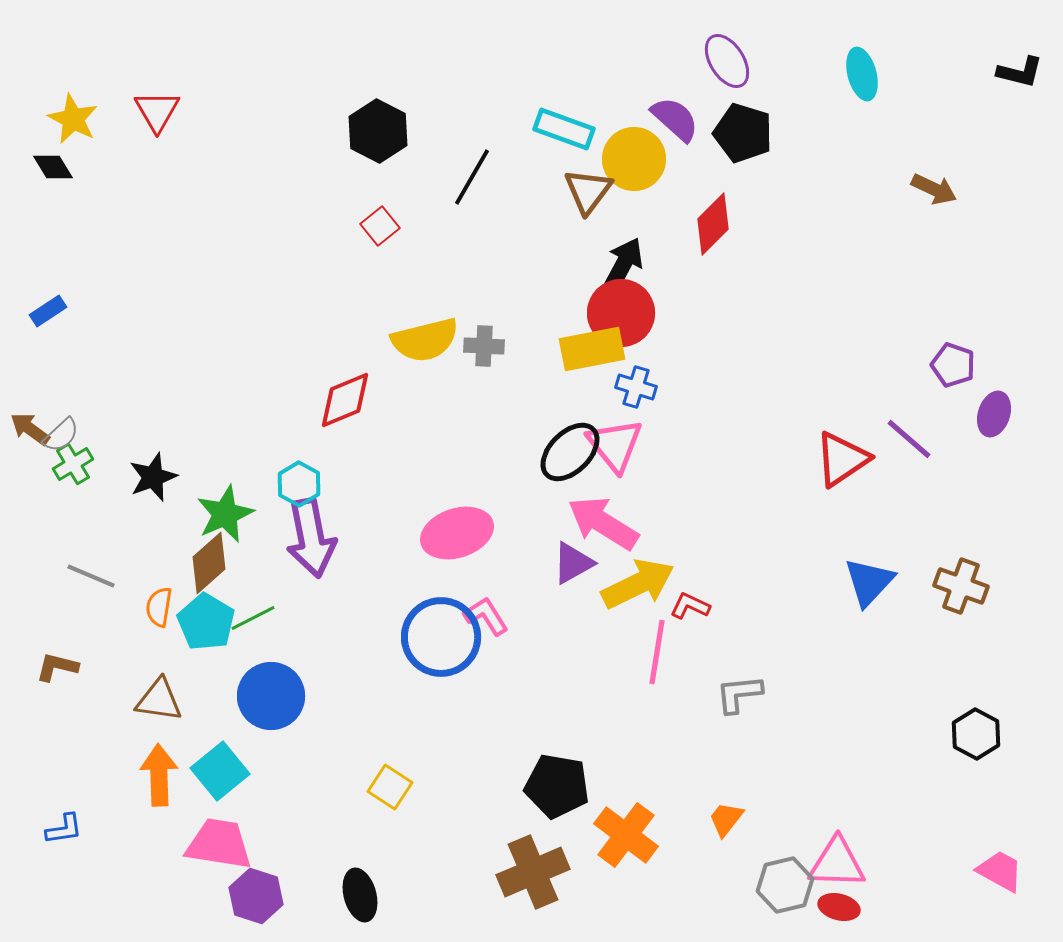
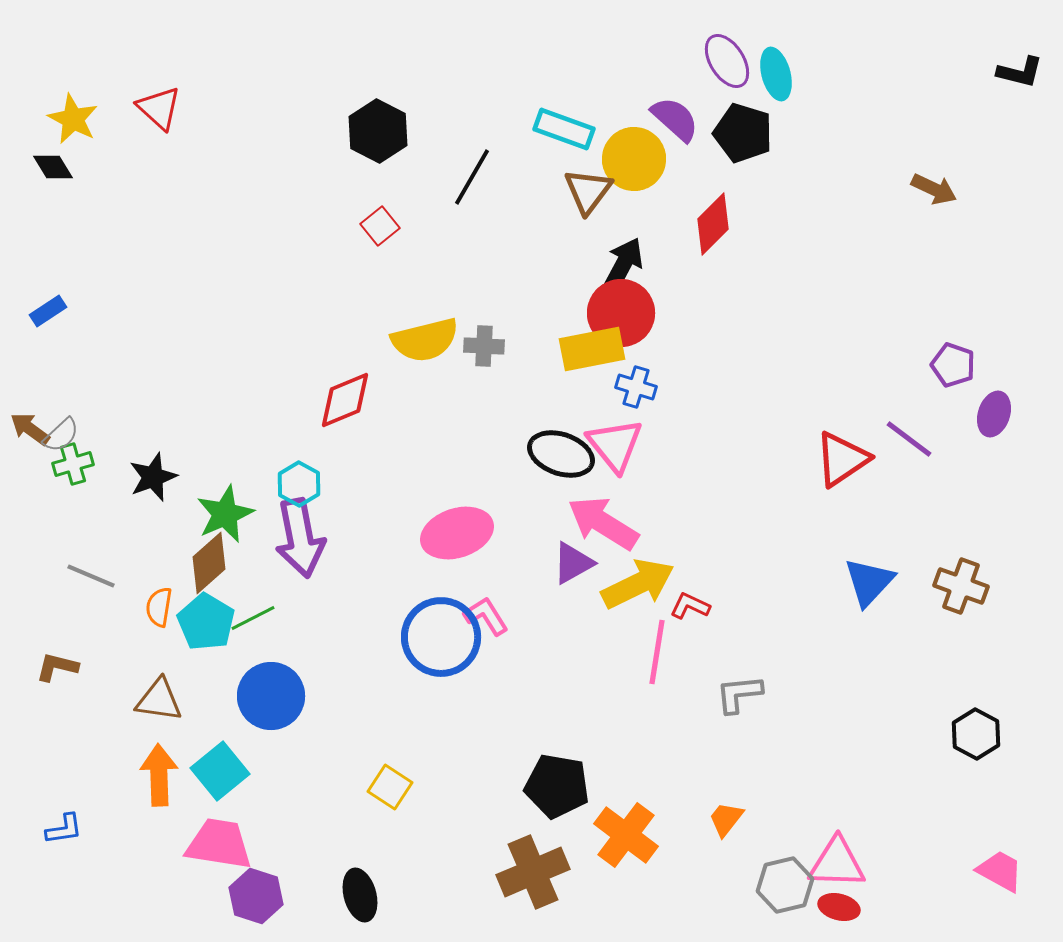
cyan ellipse at (862, 74): moved 86 px left
red triangle at (157, 111): moved 2 px right, 3 px up; rotated 18 degrees counterclockwise
purple line at (909, 439): rotated 4 degrees counterclockwise
black ellipse at (570, 452): moved 9 px left, 2 px down; rotated 64 degrees clockwise
green cross at (73, 464): rotated 15 degrees clockwise
purple arrow at (311, 538): moved 11 px left
